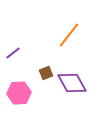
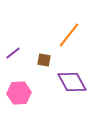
brown square: moved 2 px left, 13 px up; rotated 32 degrees clockwise
purple diamond: moved 1 px up
